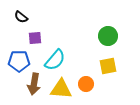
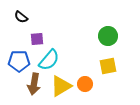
purple square: moved 2 px right, 1 px down
cyan semicircle: moved 6 px left
orange circle: moved 1 px left
yellow triangle: moved 3 px up; rotated 35 degrees counterclockwise
